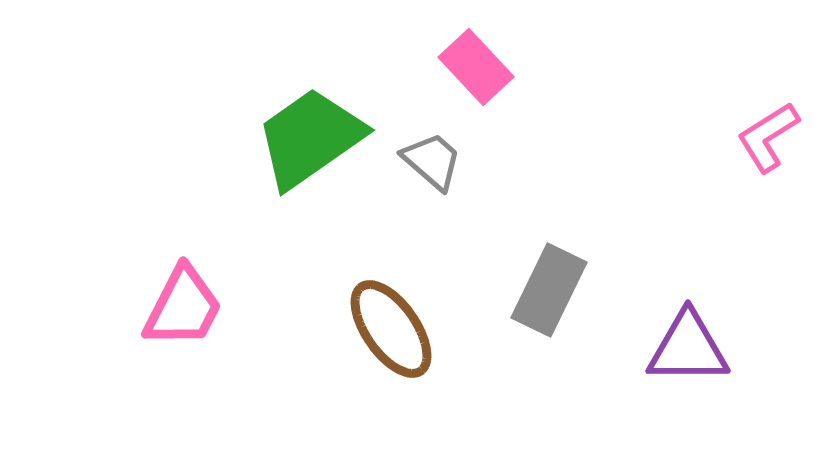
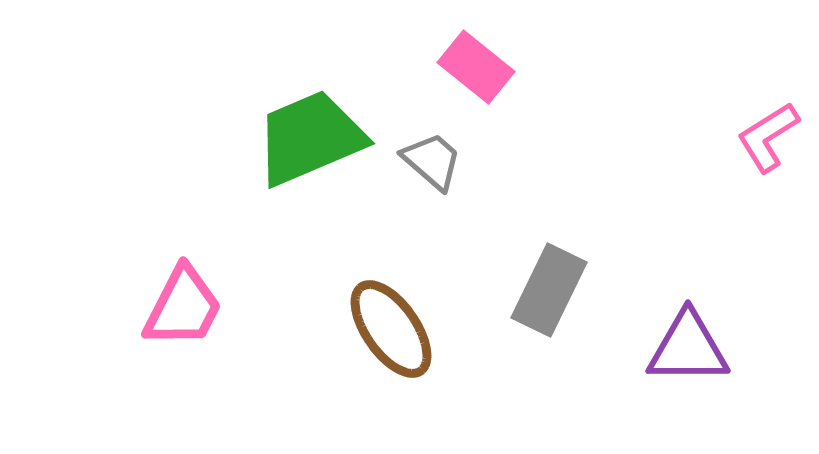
pink rectangle: rotated 8 degrees counterclockwise
green trapezoid: rotated 12 degrees clockwise
